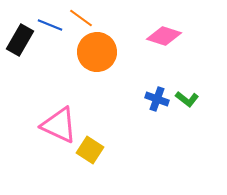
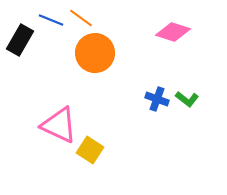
blue line: moved 1 px right, 5 px up
pink diamond: moved 9 px right, 4 px up
orange circle: moved 2 px left, 1 px down
